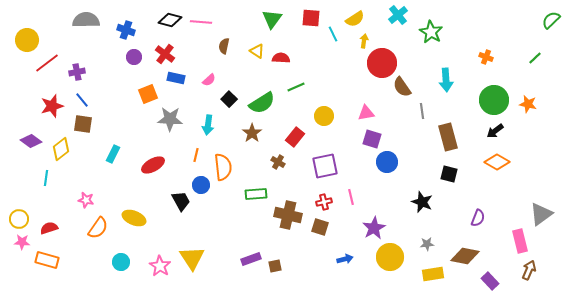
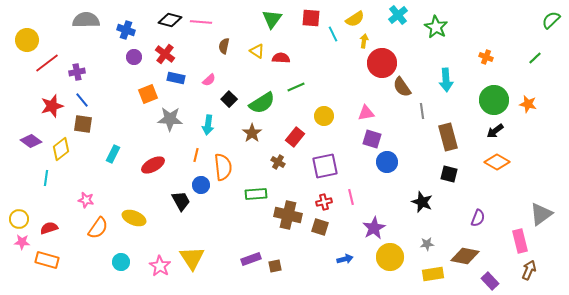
green star at (431, 32): moved 5 px right, 5 px up
